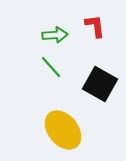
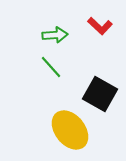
red L-shape: moved 5 px right; rotated 140 degrees clockwise
black square: moved 10 px down
yellow ellipse: moved 7 px right
